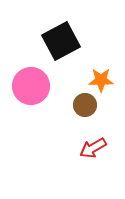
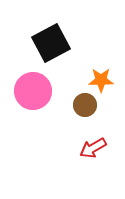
black square: moved 10 px left, 2 px down
pink circle: moved 2 px right, 5 px down
